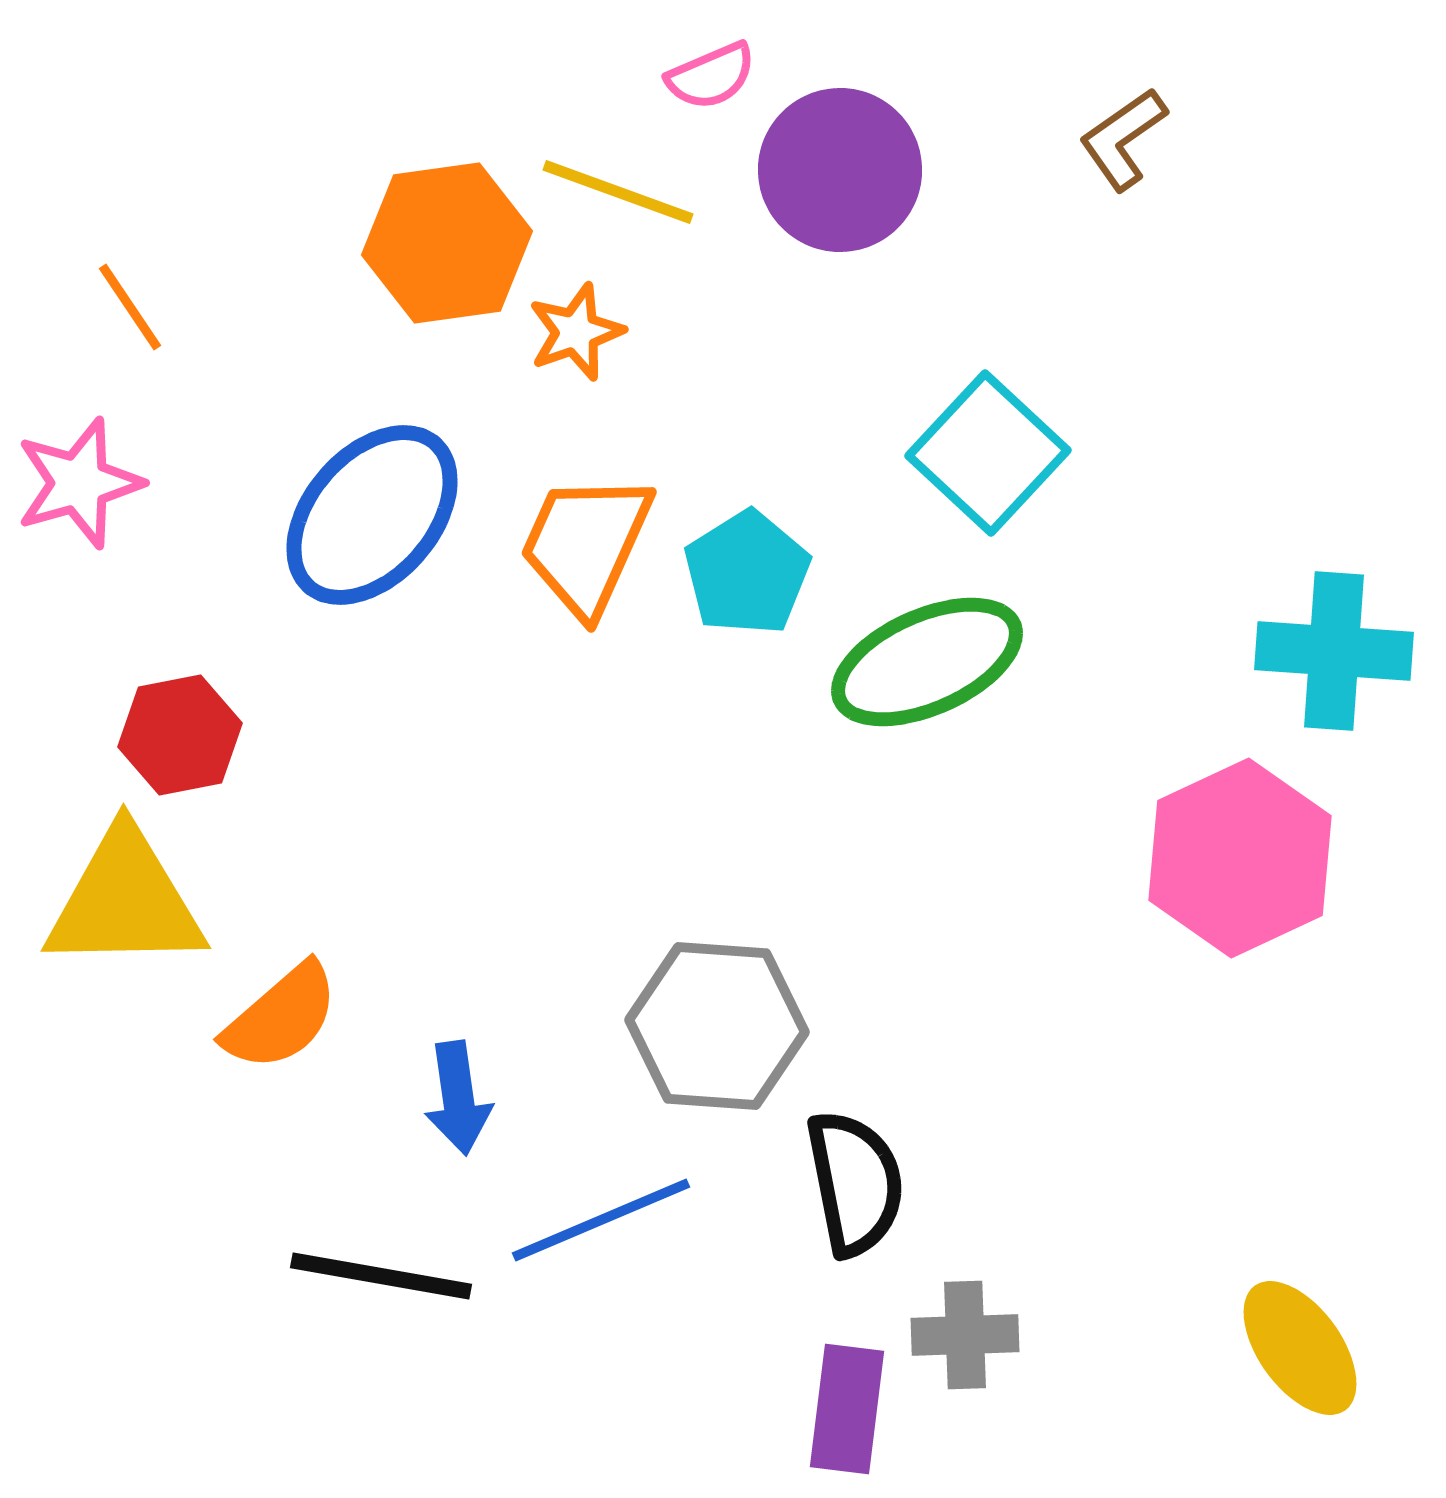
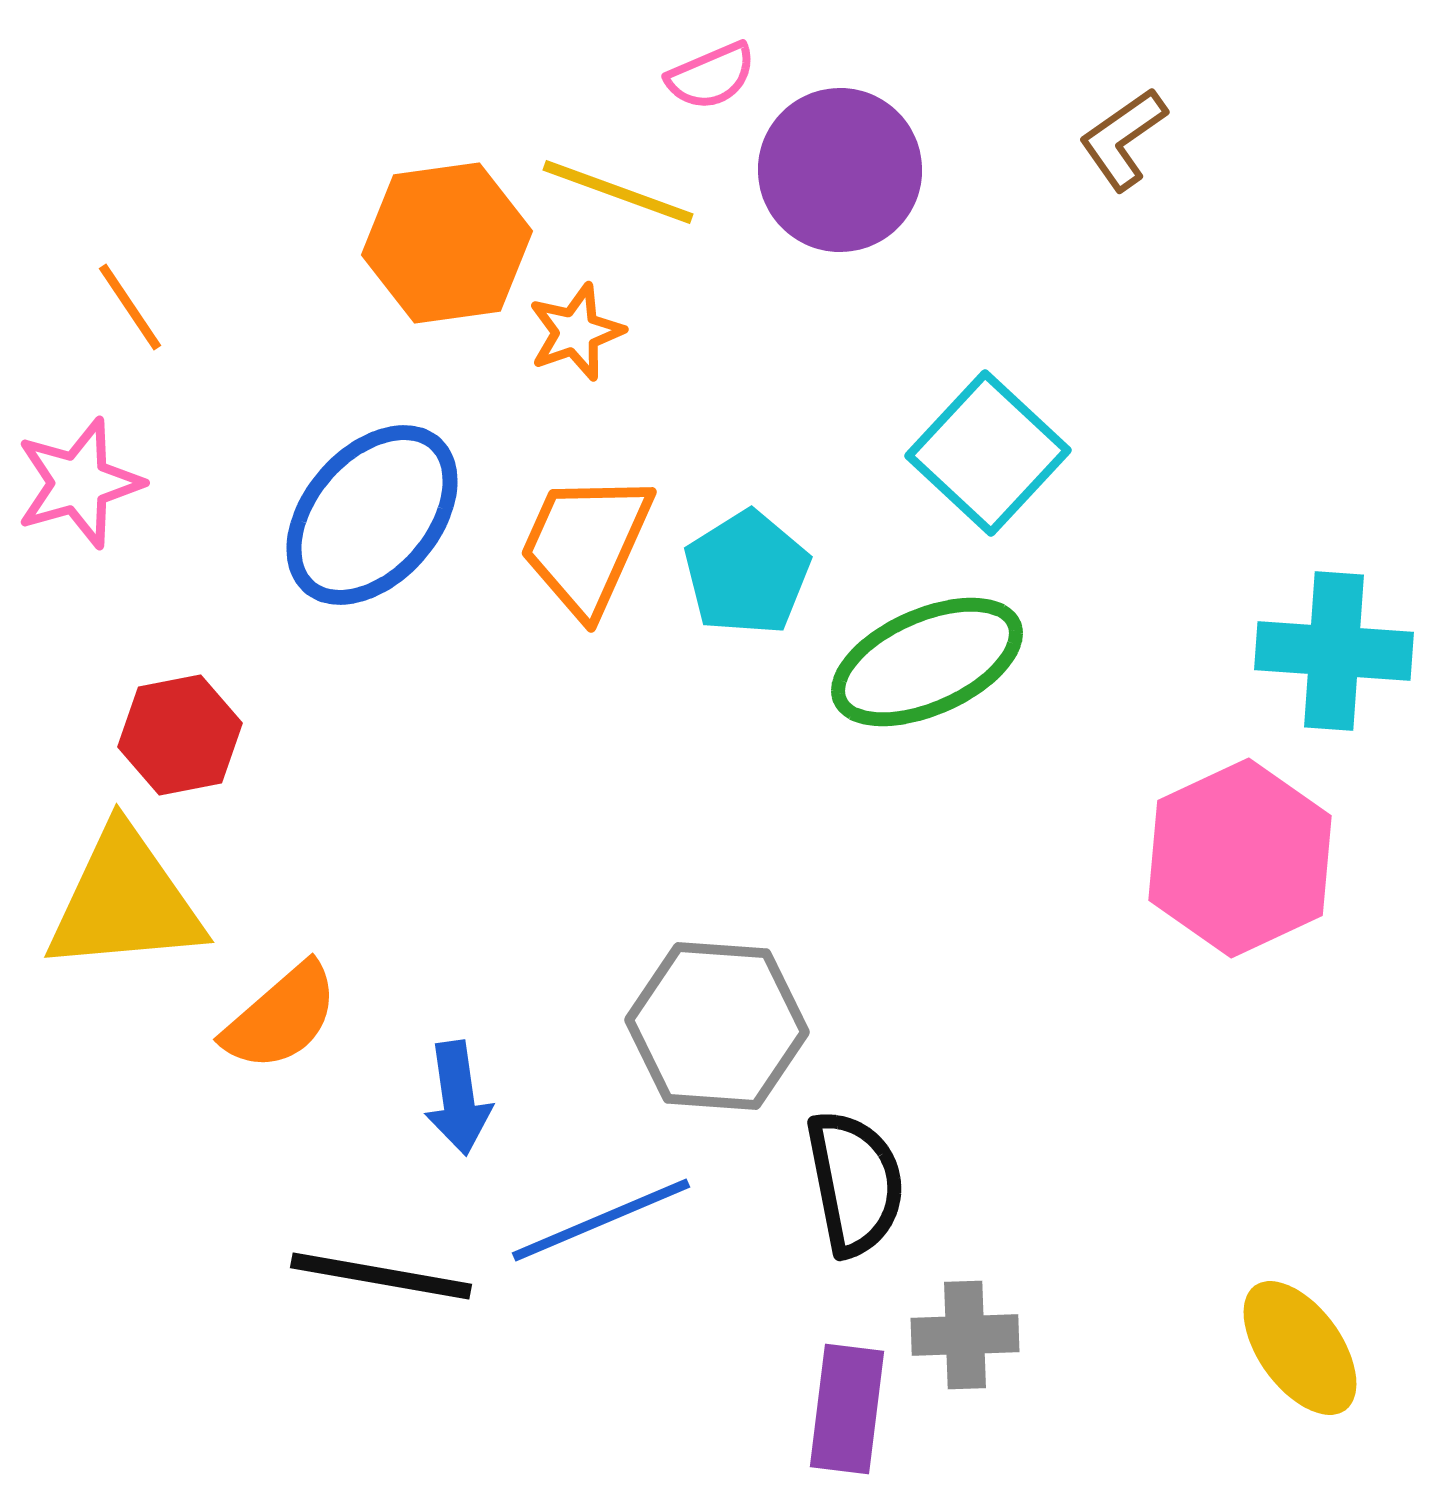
yellow triangle: rotated 4 degrees counterclockwise
